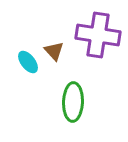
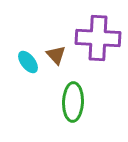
purple cross: moved 3 px down; rotated 6 degrees counterclockwise
brown triangle: moved 2 px right, 4 px down
